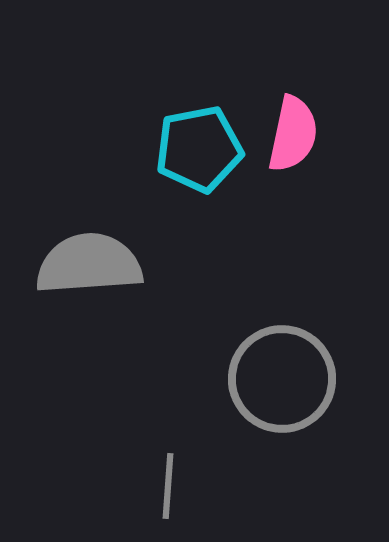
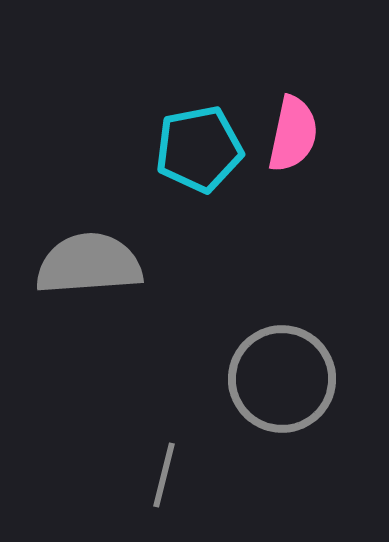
gray line: moved 4 px left, 11 px up; rotated 10 degrees clockwise
